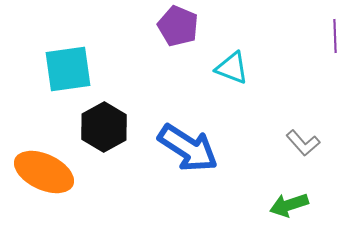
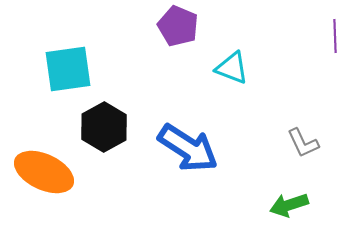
gray L-shape: rotated 16 degrees clockwise
